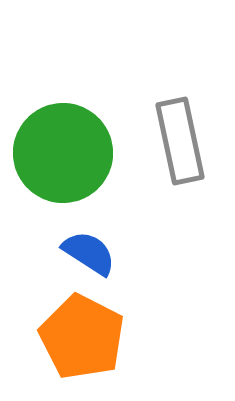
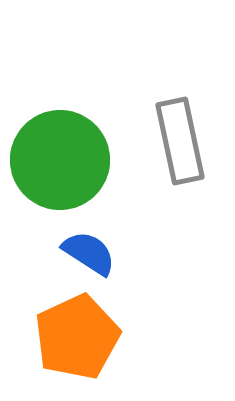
green circle: moved 3 px left, 7 px down
orange pentagon: moved 5 px left; rotated 20 degrees clockwise
